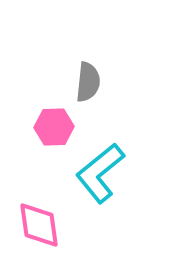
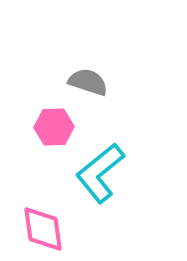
gray semicircle: rotated 78 degrees counterclockwise
pink diamond: moved 4 px right, 4 px down
